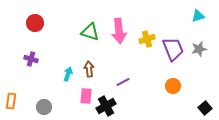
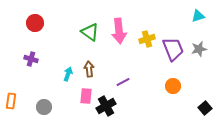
green triangle: rotated 18 degrees clockwise
